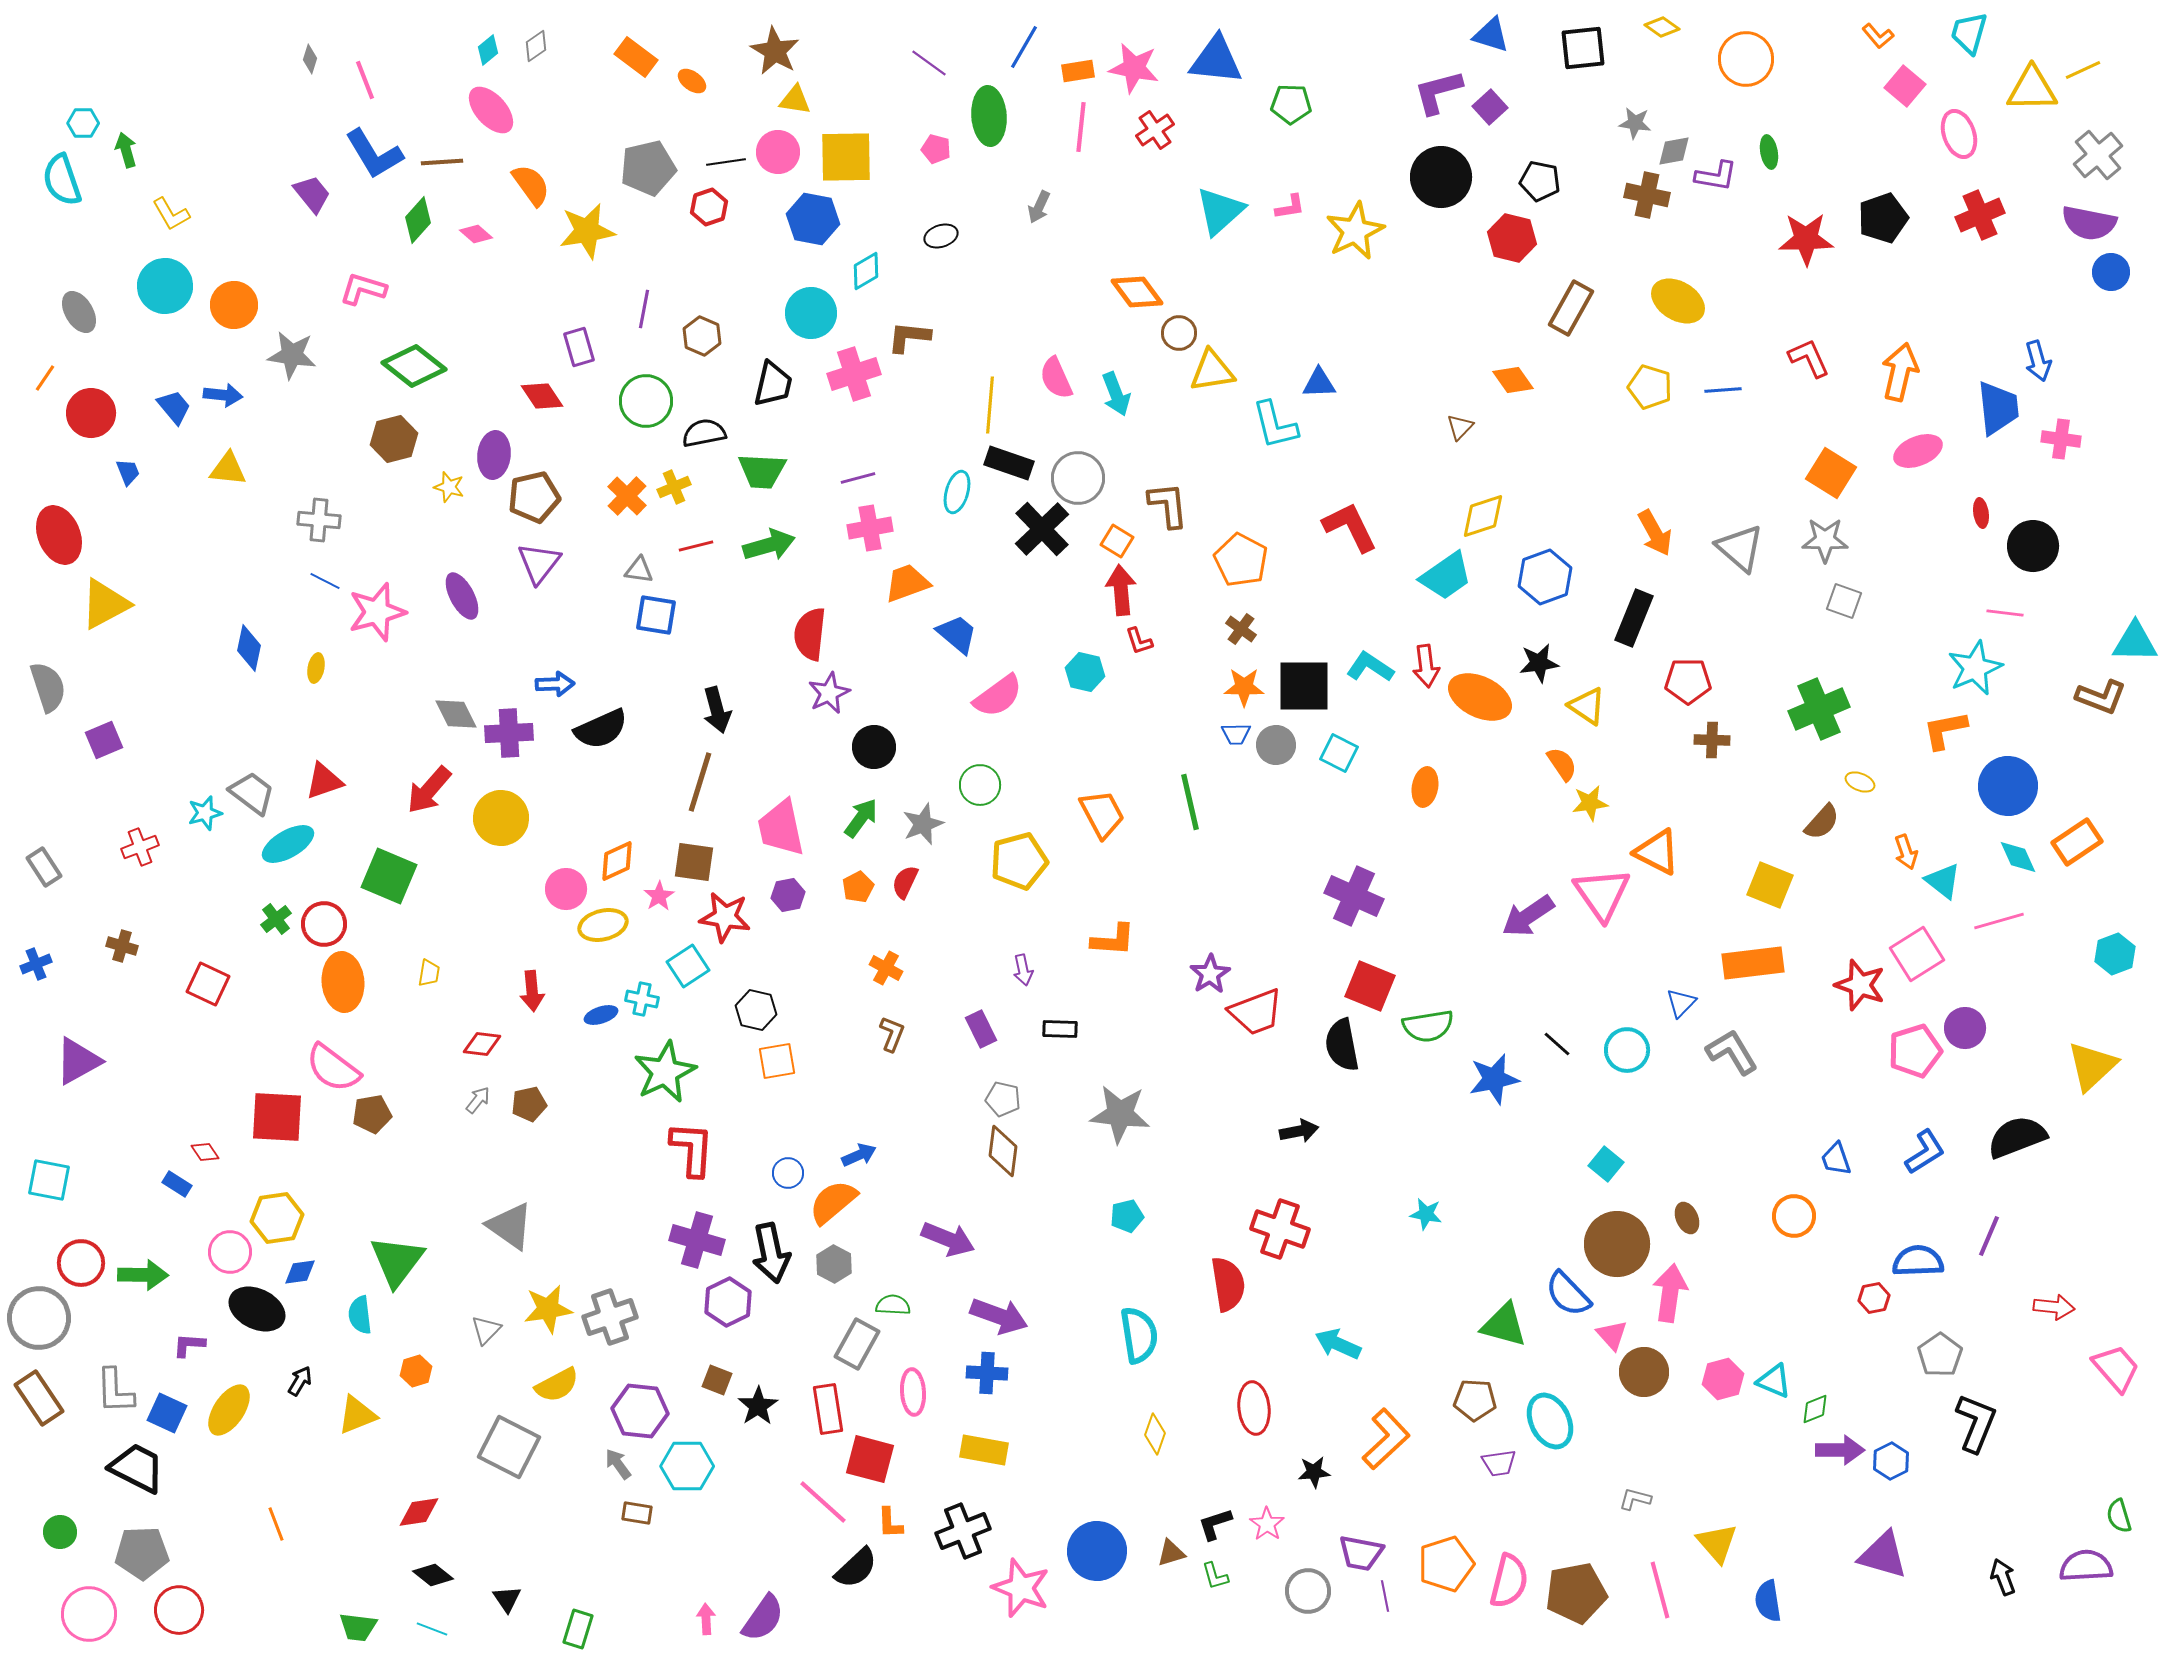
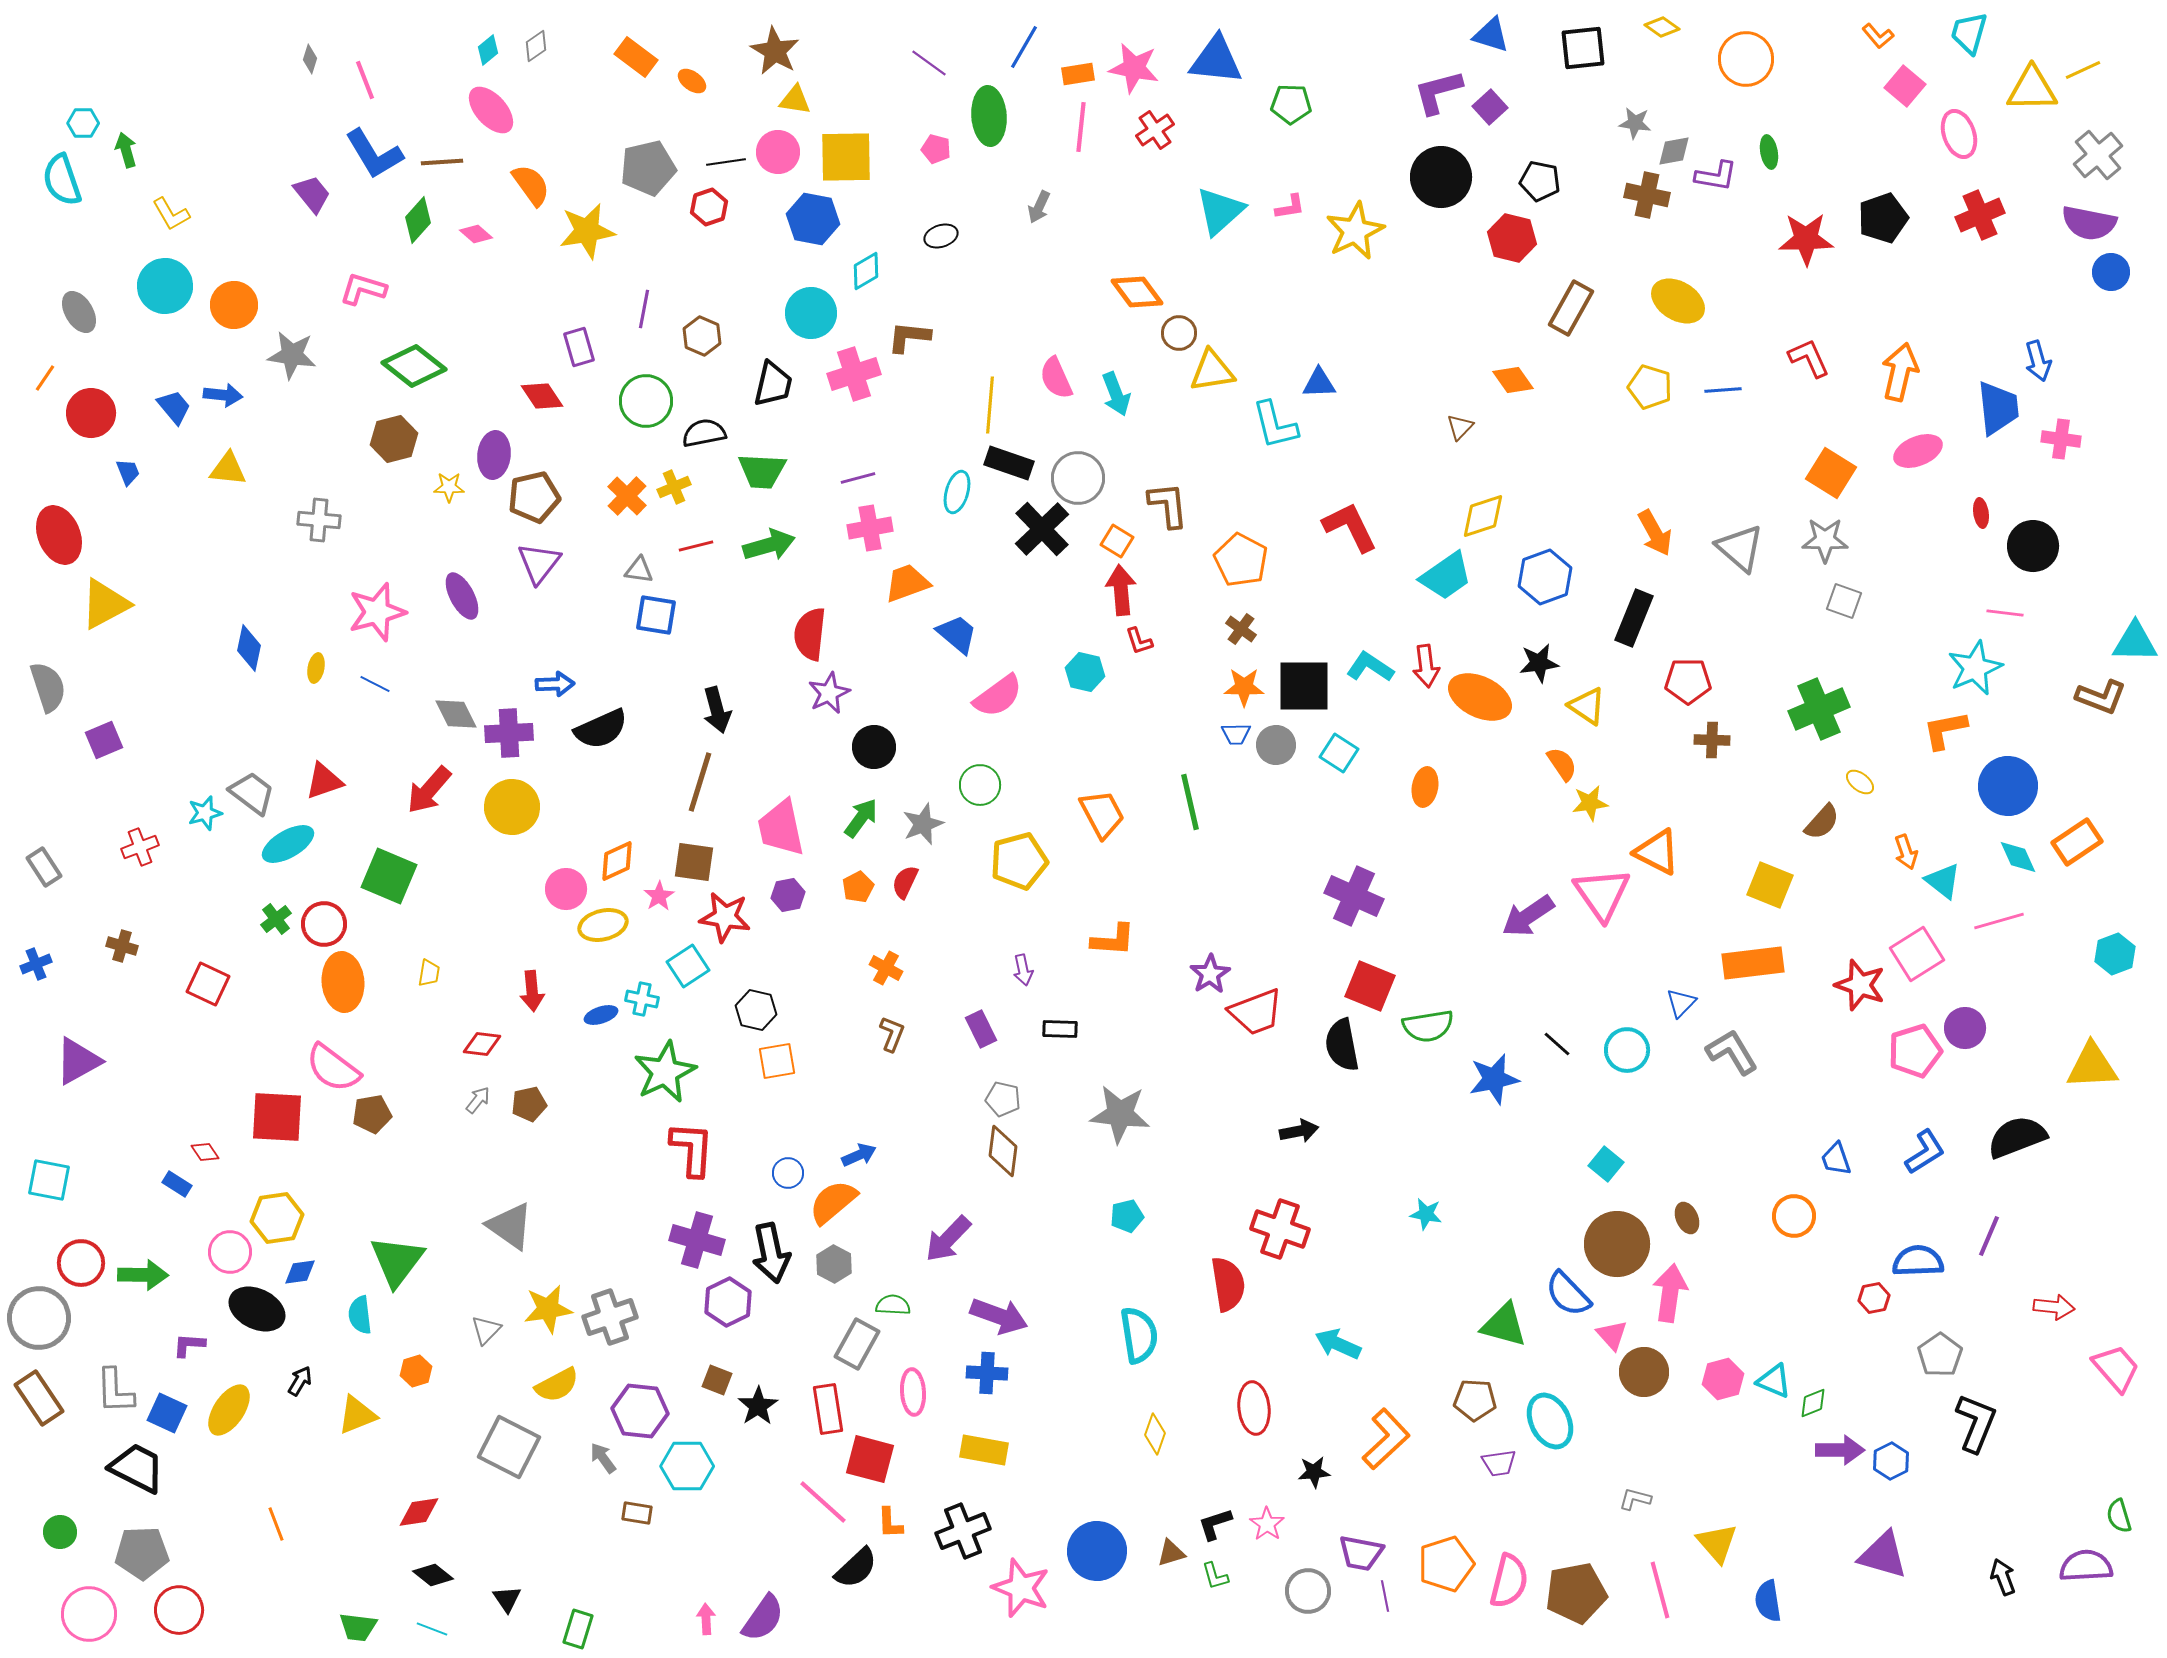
orange rectangle at (1078, 71): moved 3 px down
yellow star at (449, 487): rotated 16 degrees counterclockwise
blue line at (325, 581): moved 50 px right, 103 px down
cyan square at (1339, 753): rotated 6 degrees clockwise
yellow ellipse at (1860, 782): rotated 16 degrees clockwise
yellow circle at (501, 818): moved 11 px right, 11 px up
yellow triangle at (2092, 1066): rotated 40 degrees clockwise
purple arrow at (948, 1239): rotated 112 degrees clockwise
green diamond at (1815, 1409): moved 2 px left, 6 px up
gray arrow at (618, 1464): moved 15 px left, 6 px up
